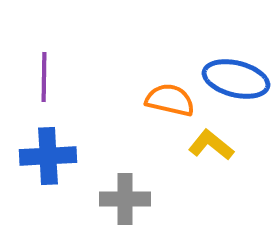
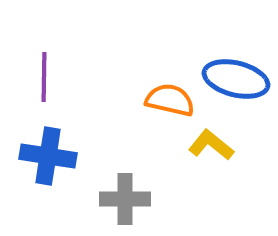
blue cross: rotated 12 degrees clockwise
